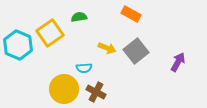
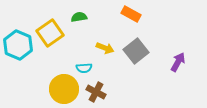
yellow arrow: moved 2 px left
